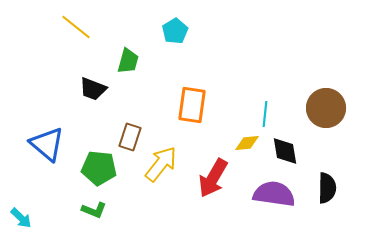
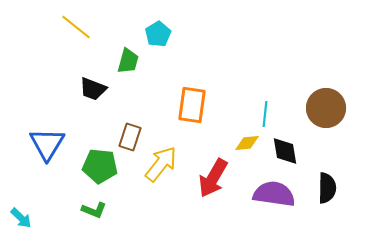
cyan pentagon: moved 17 px left, 3 px down
blue triangle: rotated 21 degrees clockwise
green pentagon: moved 1 px right, 2 px up
